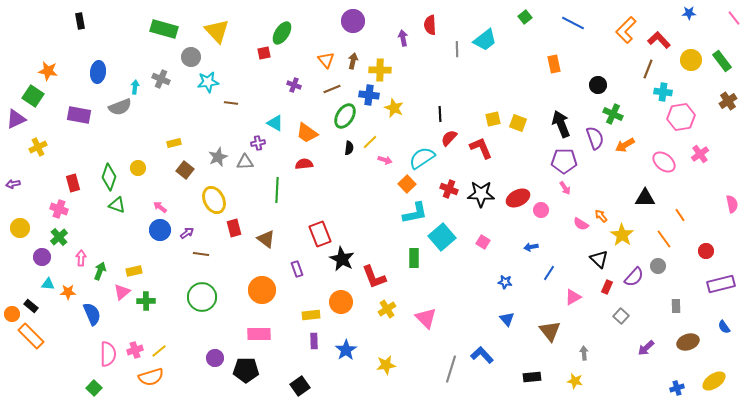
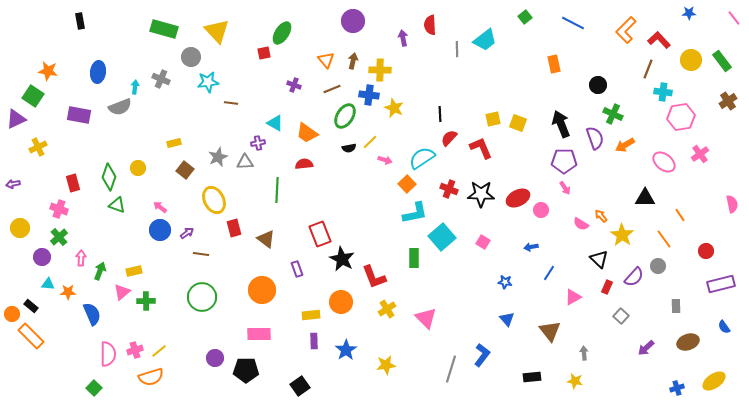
black semicircle at (349, 148): rotated 72 degrees clockwise
blue L-shape at (482, 355): rotated 80 degrees clockwise
